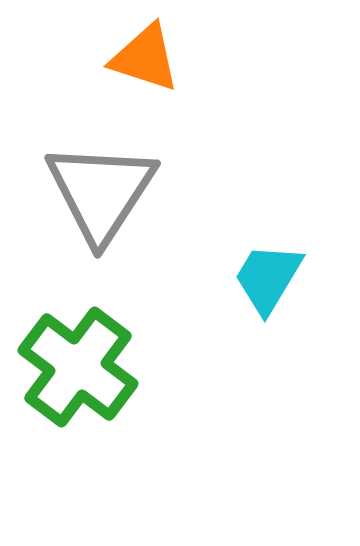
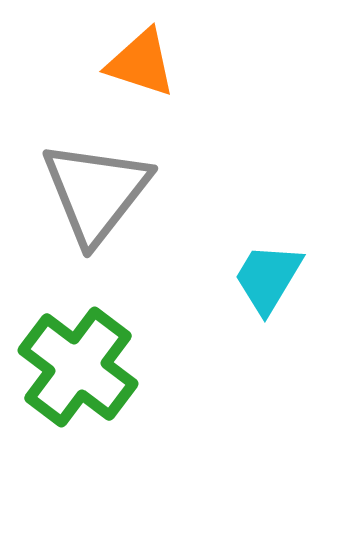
orange triangle: moved 4 px left, 5 px down
gray triangle: moved 5 px left; rotated 5 degrees clockwise
